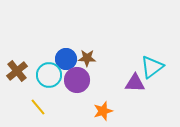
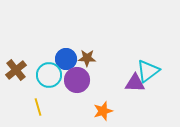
cyan triangle: moved 4 px left, 4 px down
brown cross: moved 1 px left, 1 px up
yellow line: rotated 24 degrees clockwise
